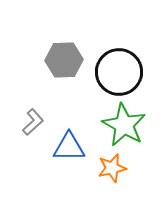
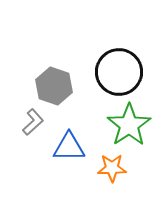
gray hexagon: moved 10 px left, 26 px down; rotated 21 degrees clockwise
green star: moved 5 px right; rotated 9 degrees clockwise
orange star: rotated 12 degrees clockwise
